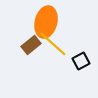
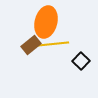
yellow line: rotated 48 degrees counterclockwise
black square: rotated 18 degrees counterclockwise
